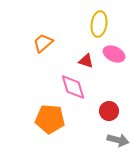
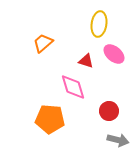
pink ellipse: rotated 15 degrees clockwise
